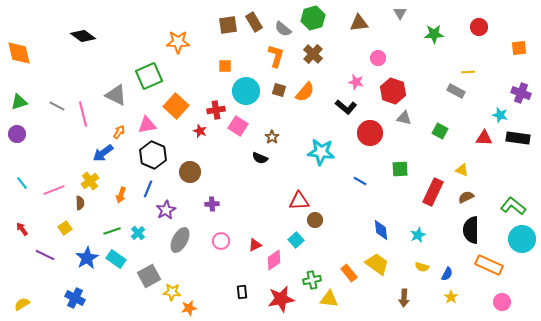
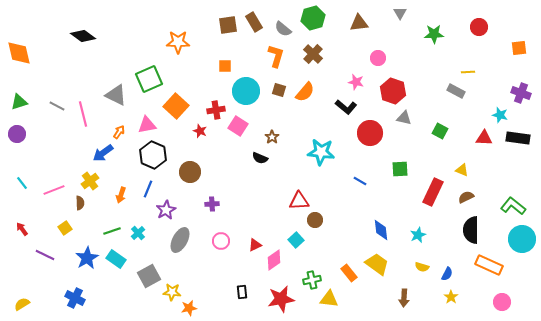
green square at (149, 76): moved 3 px down
